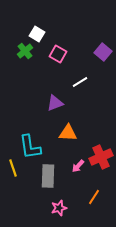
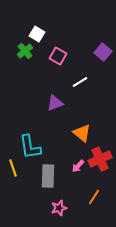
pink square: moved 2 px down
orange triangle: moved 14 px right; rotated 36 degrees clockwise
red cross: moved 1 px left, 2 px down
